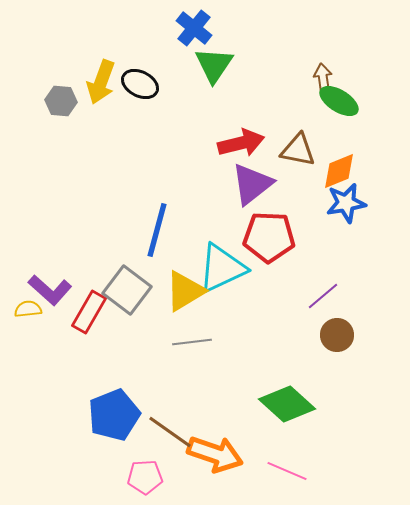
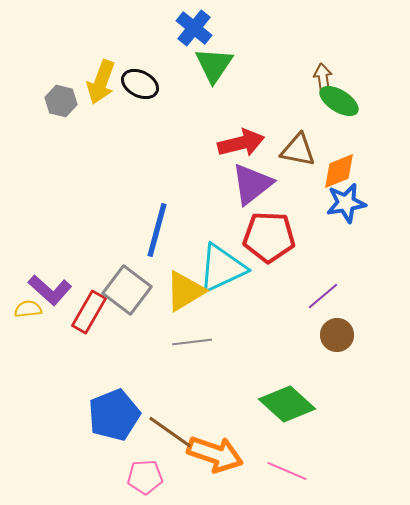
gray hexagon: rotated 8 degrees clockwise
